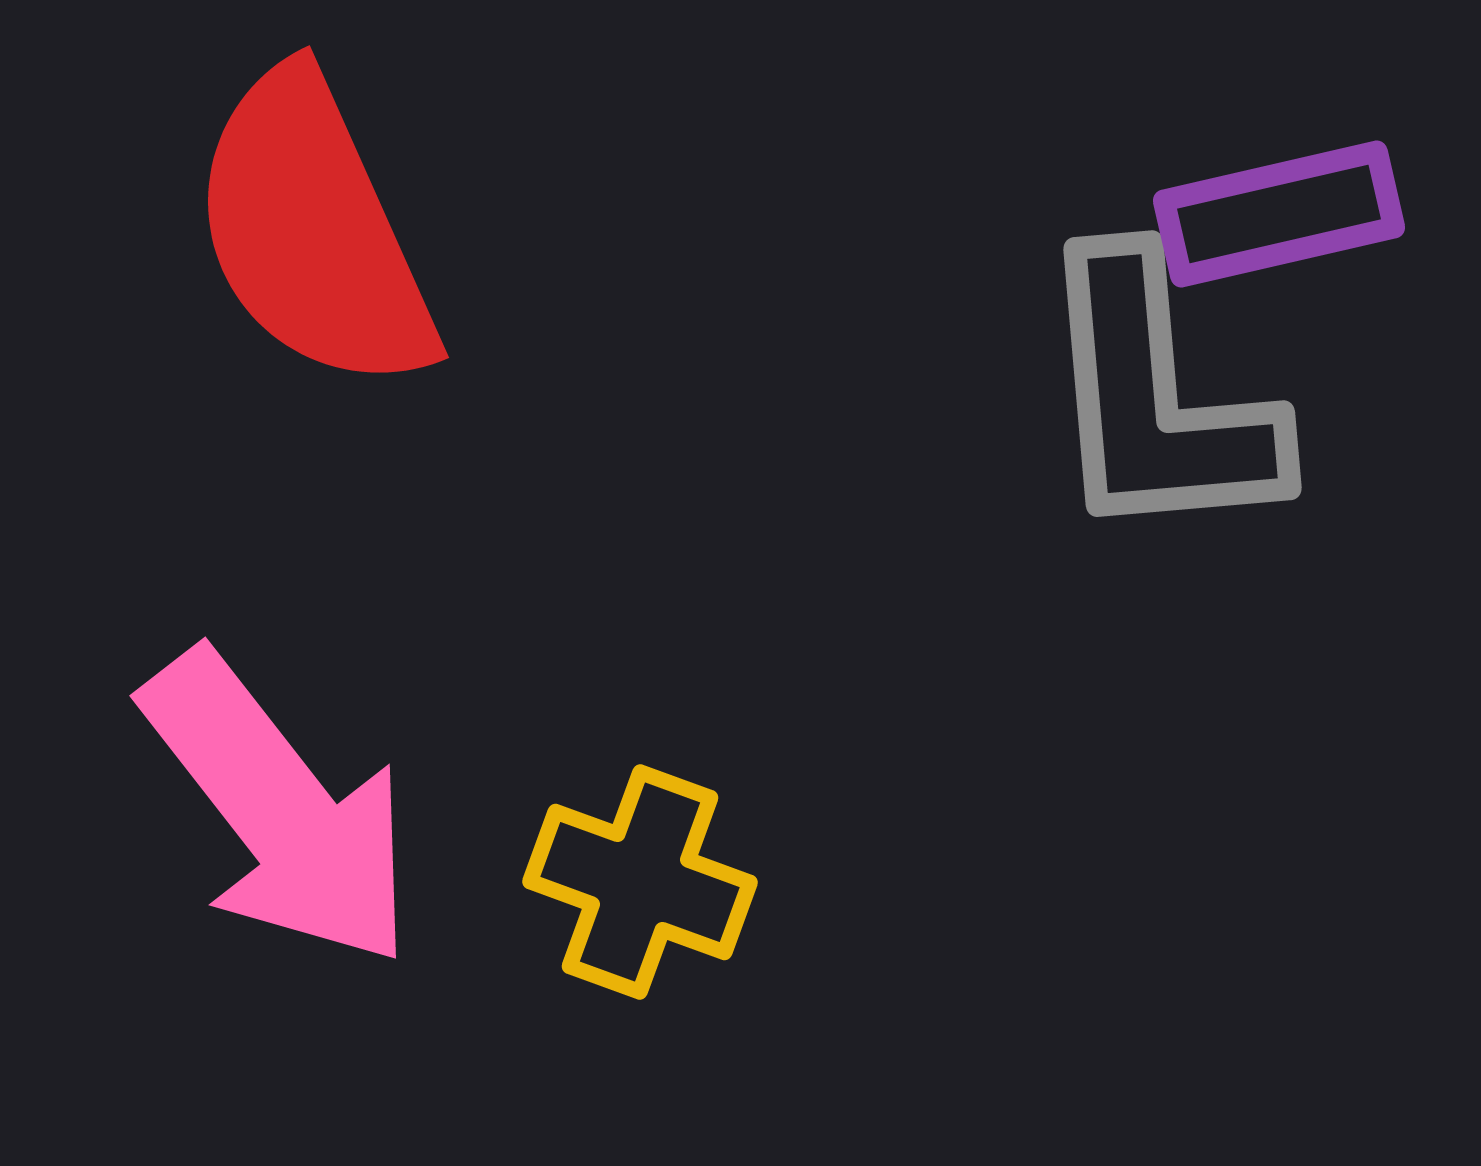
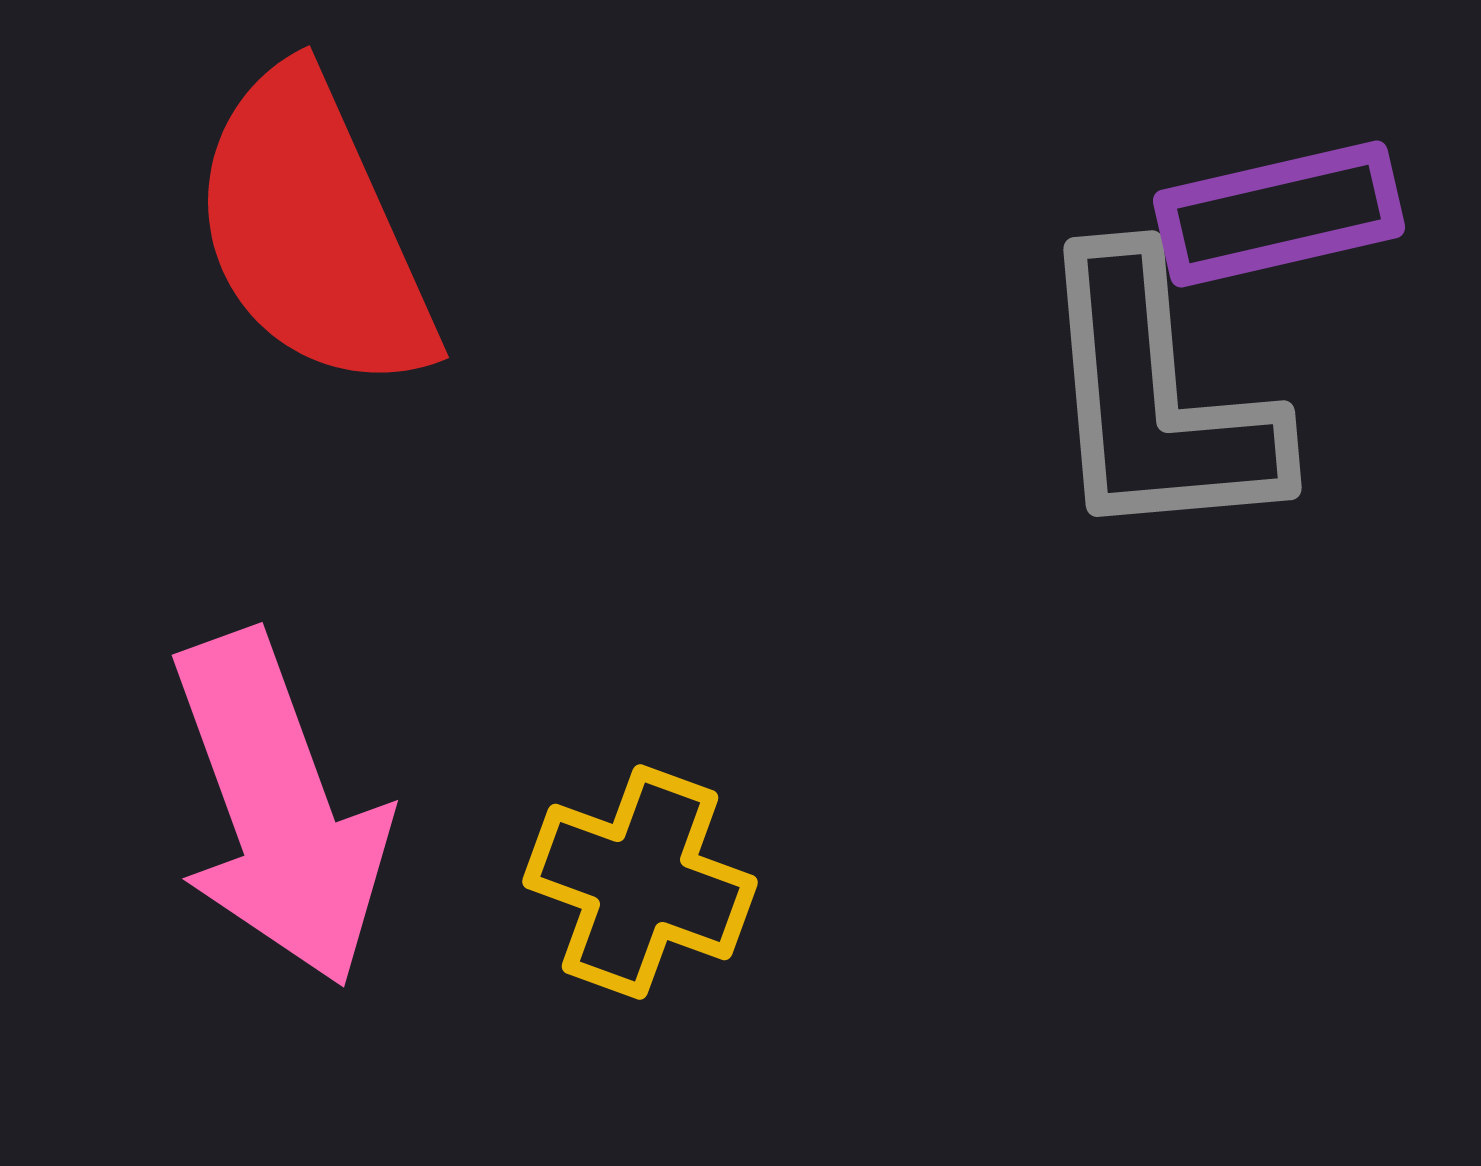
pink arrow: rotated 18 degrees clockwise
